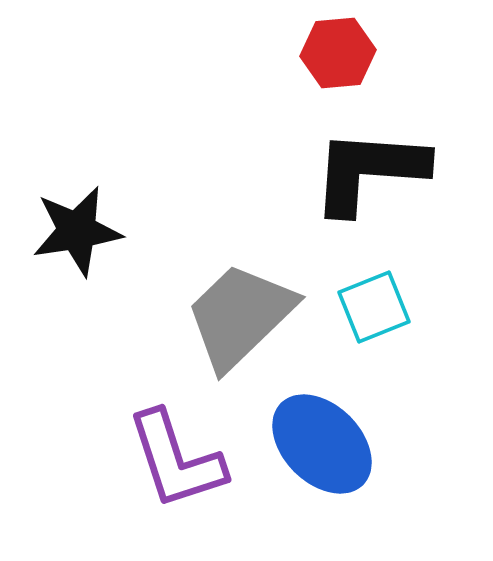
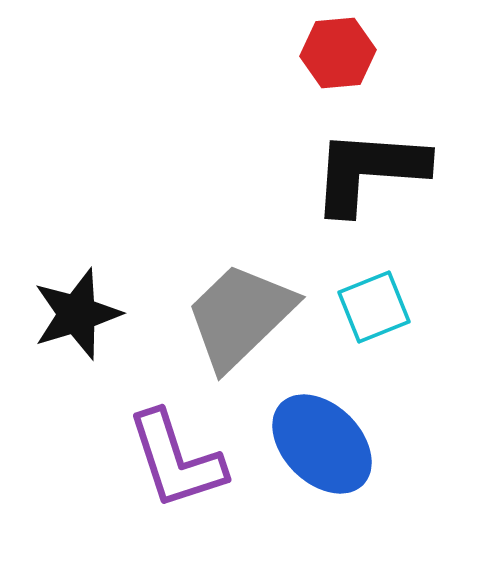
black star: moved 83 px down; rotated 8 degrees counterclockwise
